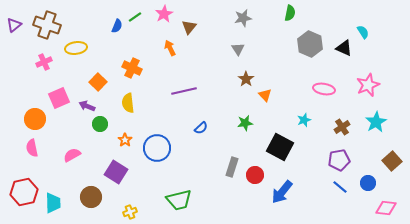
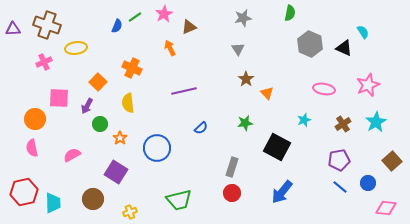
purple triangle at (14, 25): moved 1 px left, 4 px down; rotated 35 degrees clockwise
brown triangle at (189, 27): rotated 28 degrees clockwise
orange triangle at (265, 95): moved 2 px right, 2 px up
pink square at (59, 98): rotated 25 degrees clockwise
purple arrow at (87, 106): rotated 84 degrees counterclockwise
brown cross at (342, 127): moved 1 px right, 3 px up
orange star at (125, 140): moved 5 px left, 2 px up
black square at (280, 147): moved 3 px left
red circle at (255, 175): moved 23 px left, 18 px down
brown circle at (91, 197): moved 2 px right, 2 px down
